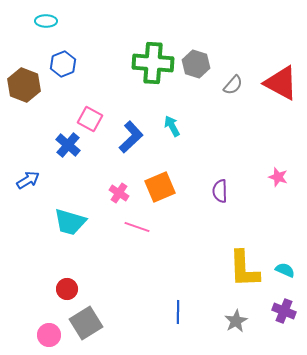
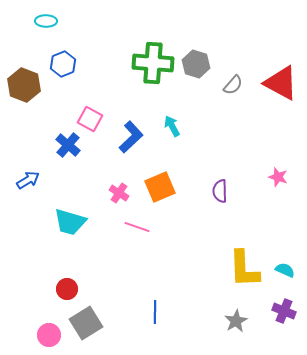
blue line: moved 23 px left
